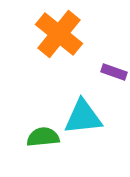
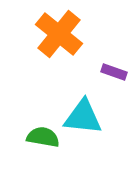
cyan triangle: rotated 12 degrees clockwise
green semicircle: rotated 16 degrees clockwise
